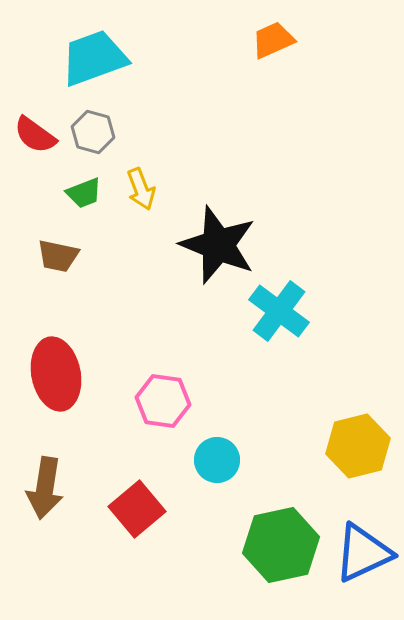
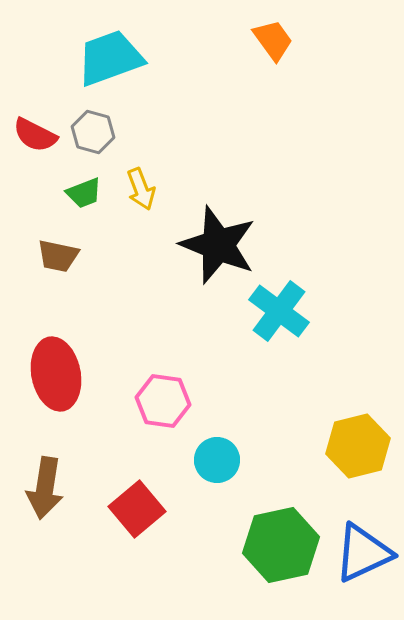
orange trapezoid: rotated 78 degrees clockwise
cyan trapezoid: moved 16 px right
red semicircle: rotated 9 degrees counterclockwise
